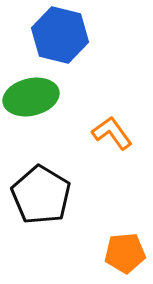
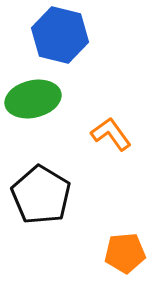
green ellipse: moved 2 px right, 2 px down
orange L-shape: moved 1 px left, 1 px down
